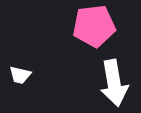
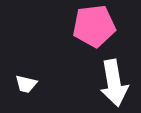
white trapezoid: moved 6 px right, 9 px down
